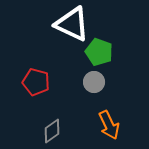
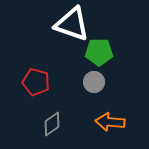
white triangle: rotated 6 degrees counterclockwise
green pentagon: rotated 20 degrees counterclockwise
orange arrow: moved 1 px right, 3 px up; rotated 120 degrees clockwise
gray diamond: moved 7 px up
